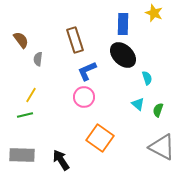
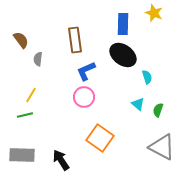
brown rectangle: rotated 10 degrees clockwise
black ellipse: rotated 8 degrees counterclockwise
blue L-shape: moved 1 px left
cyan semicircle: moved 1 px up
